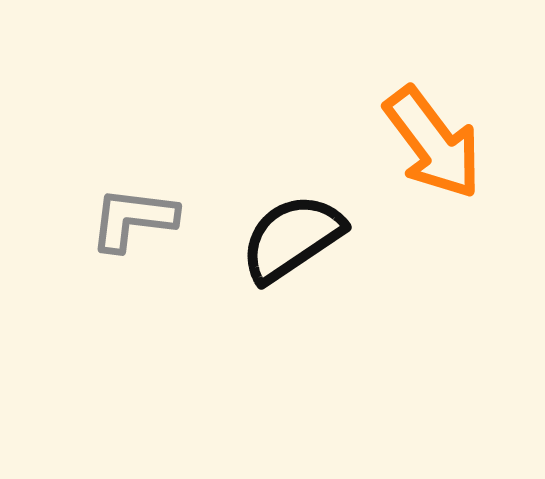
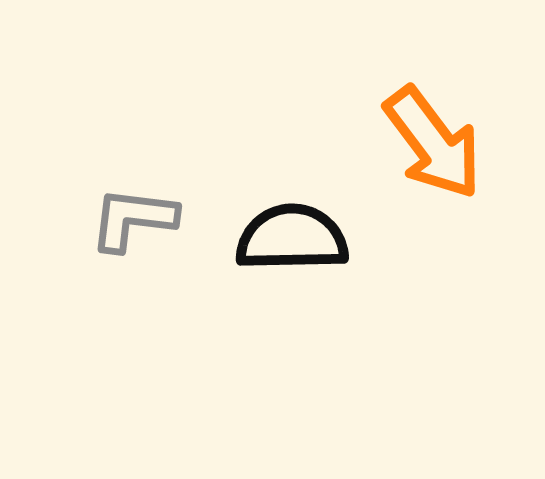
black semicircle: rotated 33 degrees clockwise
